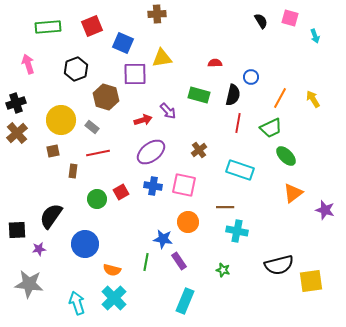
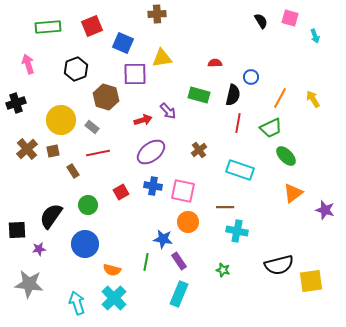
brown cross at (17, 133): moved 10 px right, 16 px down
brown rectangle at (73, 171): rotated 40 degrees counterclockwise
pink square at (184, 185): moved 1 px left, 6 px down
green circle at (97, 199): moved 9 px left, 6 px down
cyan rectangle at (185, 301): moved 6 px left, 7 px up
